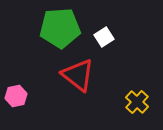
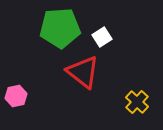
white square: moved 2 px left
red triangle: moved 5 px right, 3 px up
